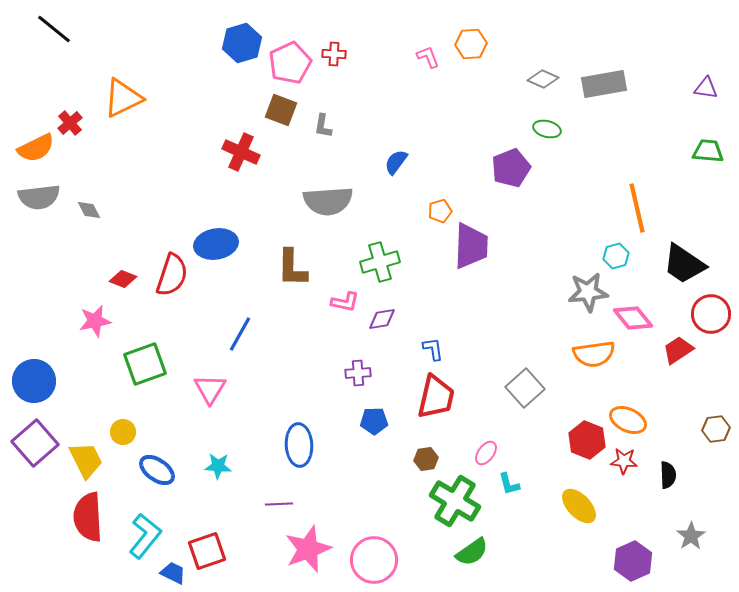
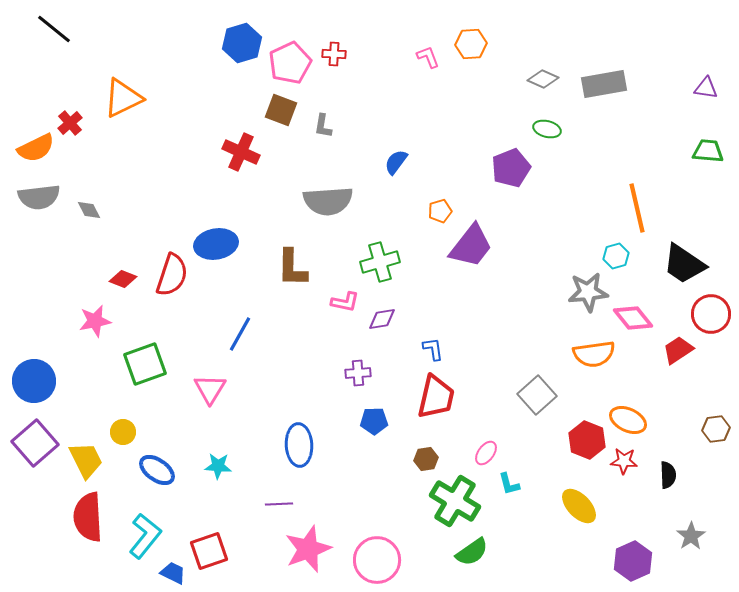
purple trapezoid at (471, 246): rotated 36 degrees clockwise
gray square at (525, 388): moved 12 px right, 7 px down
red square at (207, 551): moved 2 px right
pink circle at (374, 560): moved 3 px right
